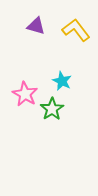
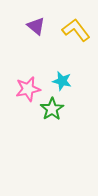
purple triangle: rotated 24 degrees clockwise
cyan star: rotated 12 degrees counterclockwise
pink star: moved 3 px right, 5 px up; rotated 30 degrees clockwise
